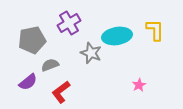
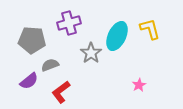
purple cross: rotated 15 degrees clockwise
yellow L-shape: moved 5 px left, 1 px up; rotated 15 degrees counterclockwise
cyan ellipse: rotated 56 degrees counterclockwise
gray pentagon: rotated 16 degrees clockwise
gray star: rotated 15 degrees clockwise
purple semicircle: moved 1 px right, 1 px up
